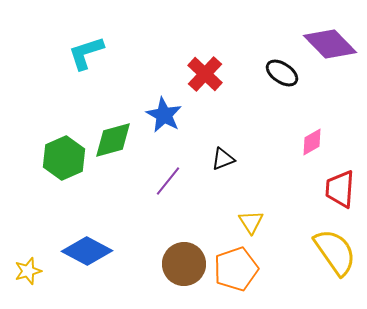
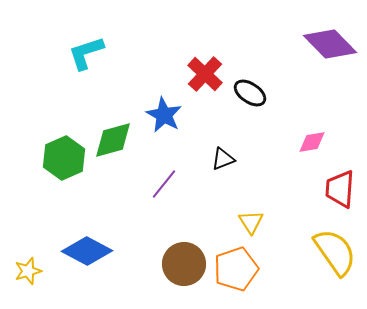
black ellipse: moved 32 px left, 20 px down
pink diamond: rotated 20 degrees clockwise
purple line: moved 4 px left, 3 px down
